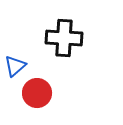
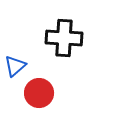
red circle: moved 2 px right
